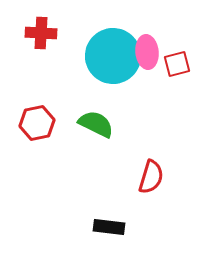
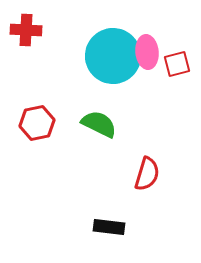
red cross: moved 15 px left, 3 px up
green semicircle: moved 3 px right
red semicircle: moved 4 px left, 3 px up
